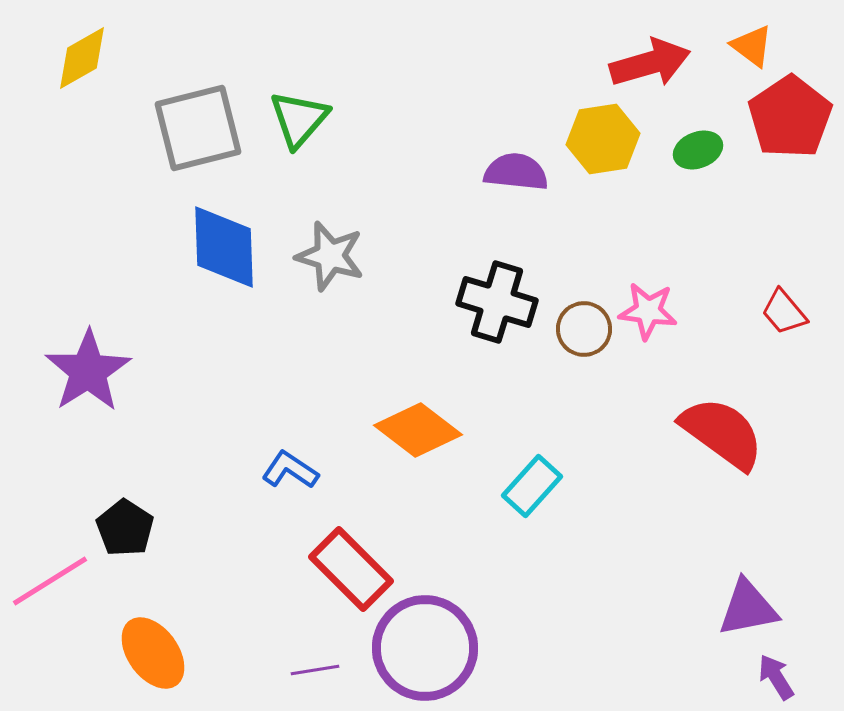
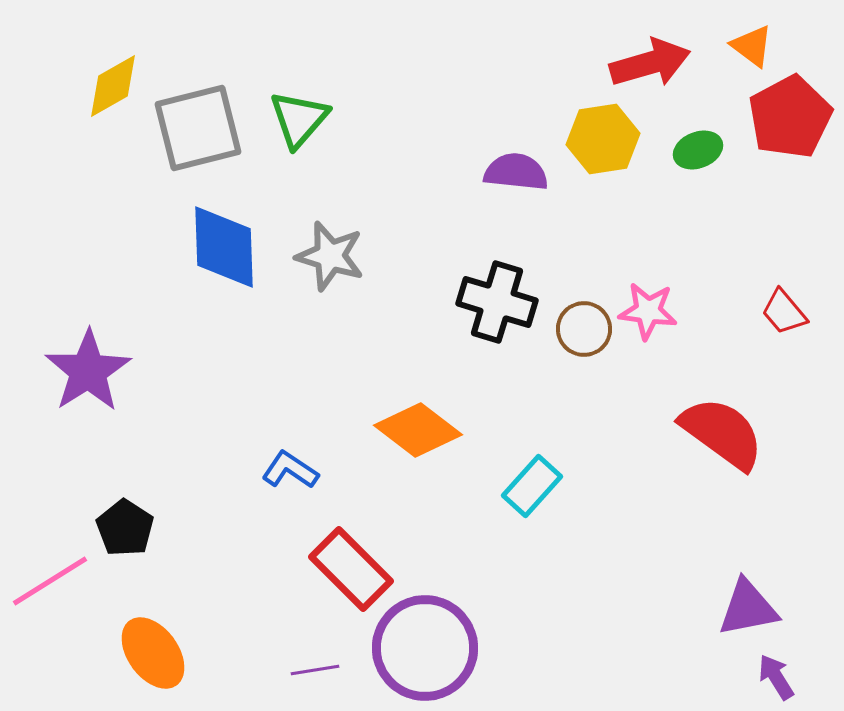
yellow diamond: moved 31 px right, 28 px down
red pentagon: rotated 6 degrees clockwise
